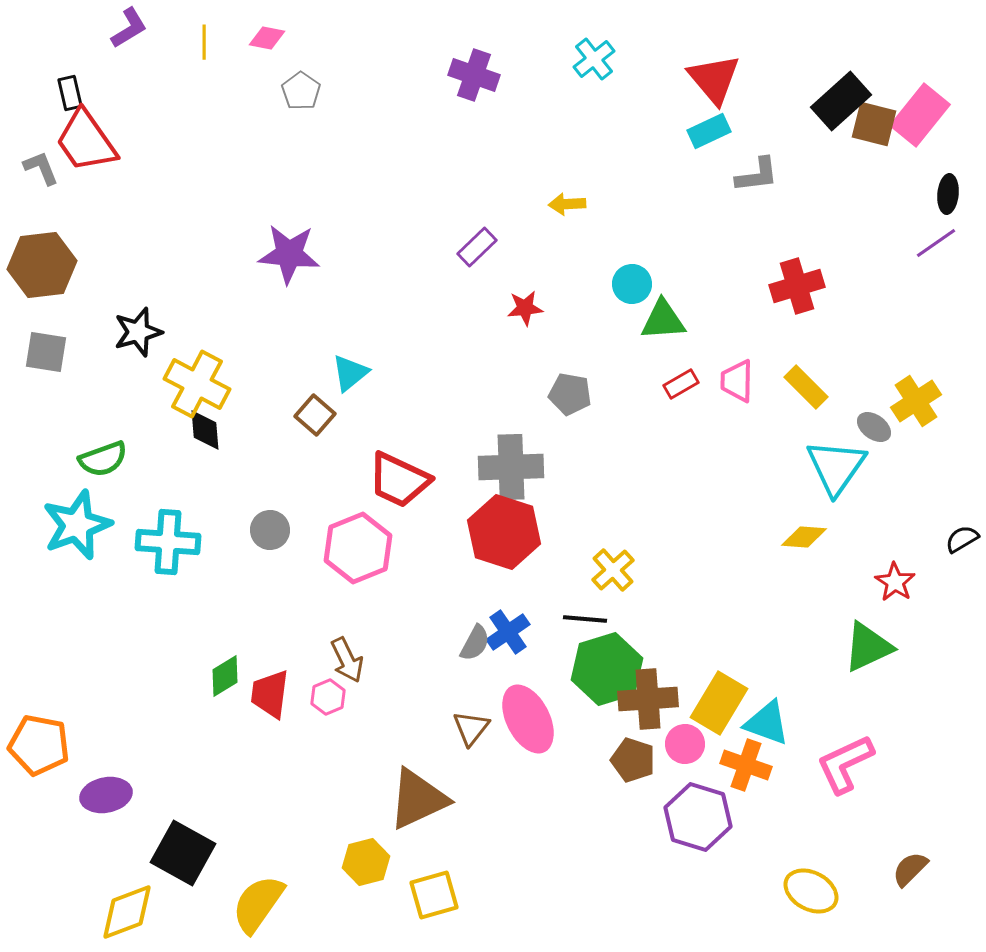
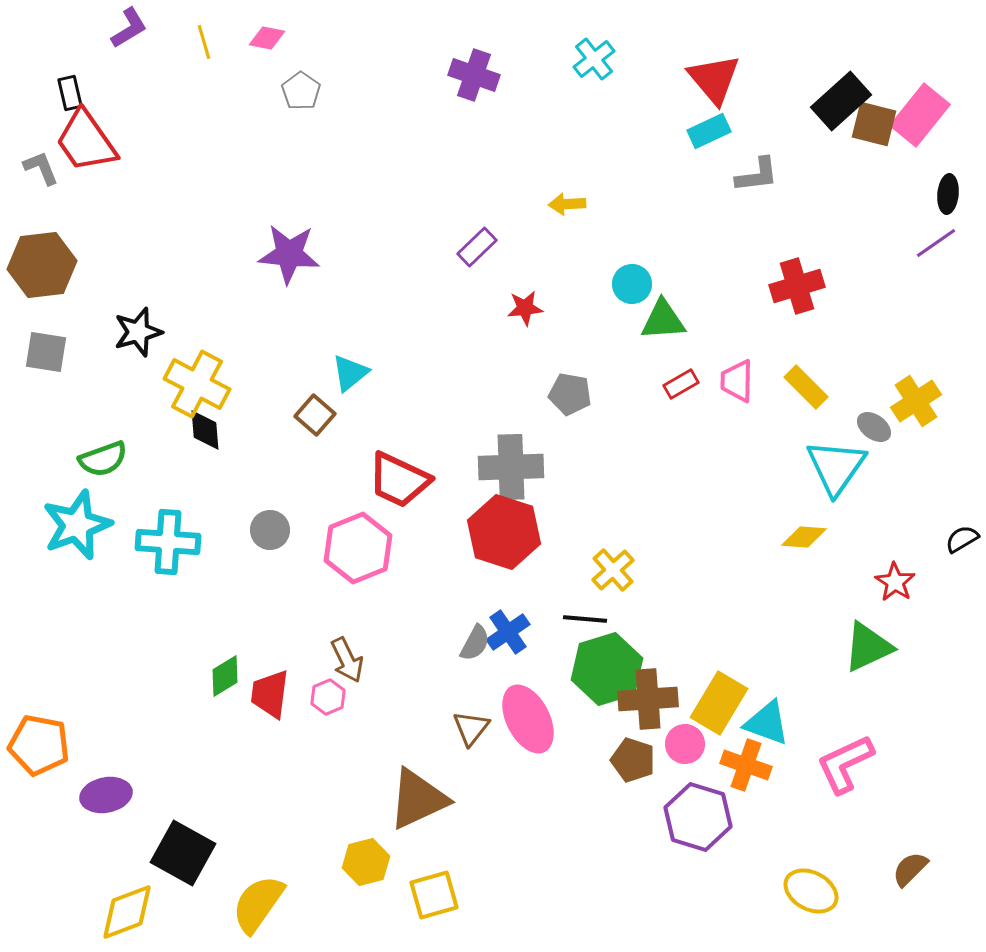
yellow line at (204, 42): rotated 16 degrees counterclockwise
